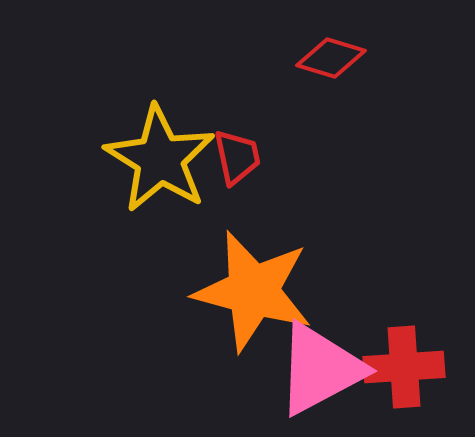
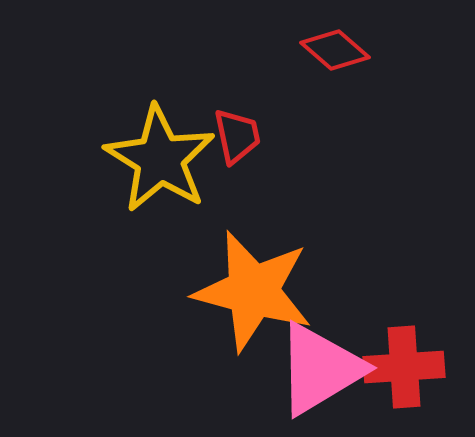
red diamond: moved 4 px right, 8 px up; rotated 24 degrees clockwise
red trapezoid: moved 21 px up
pink triangle: rotated 3 degrees counterclockwise
